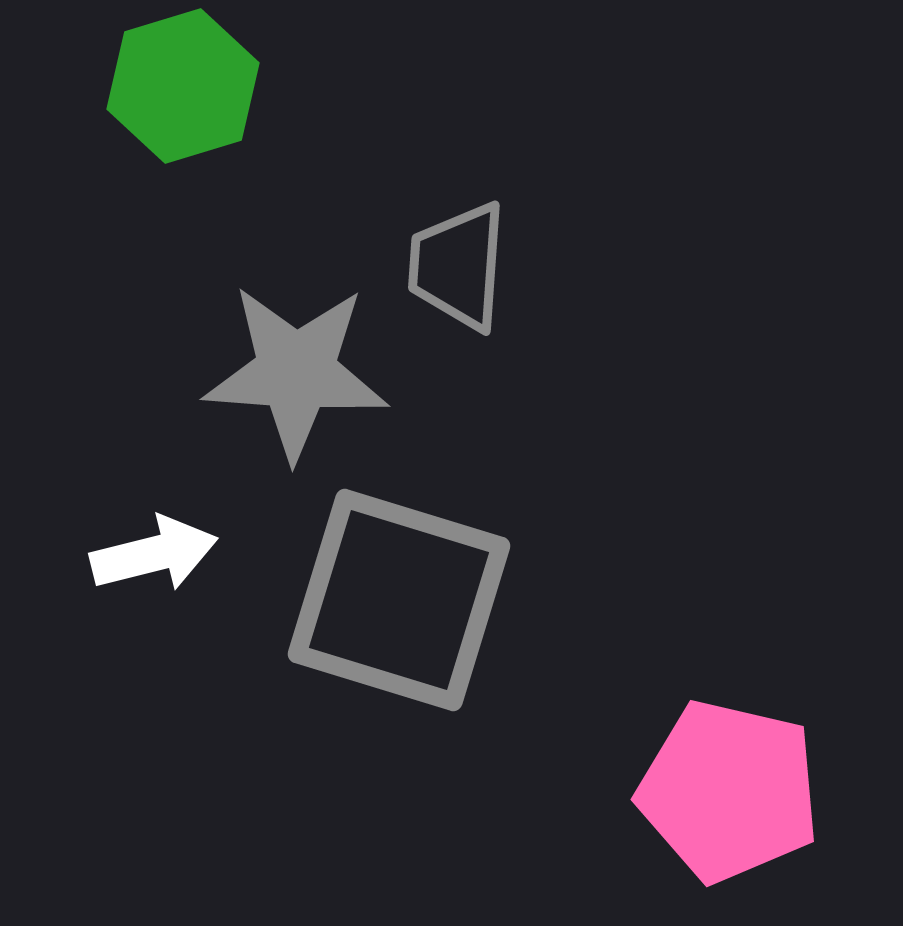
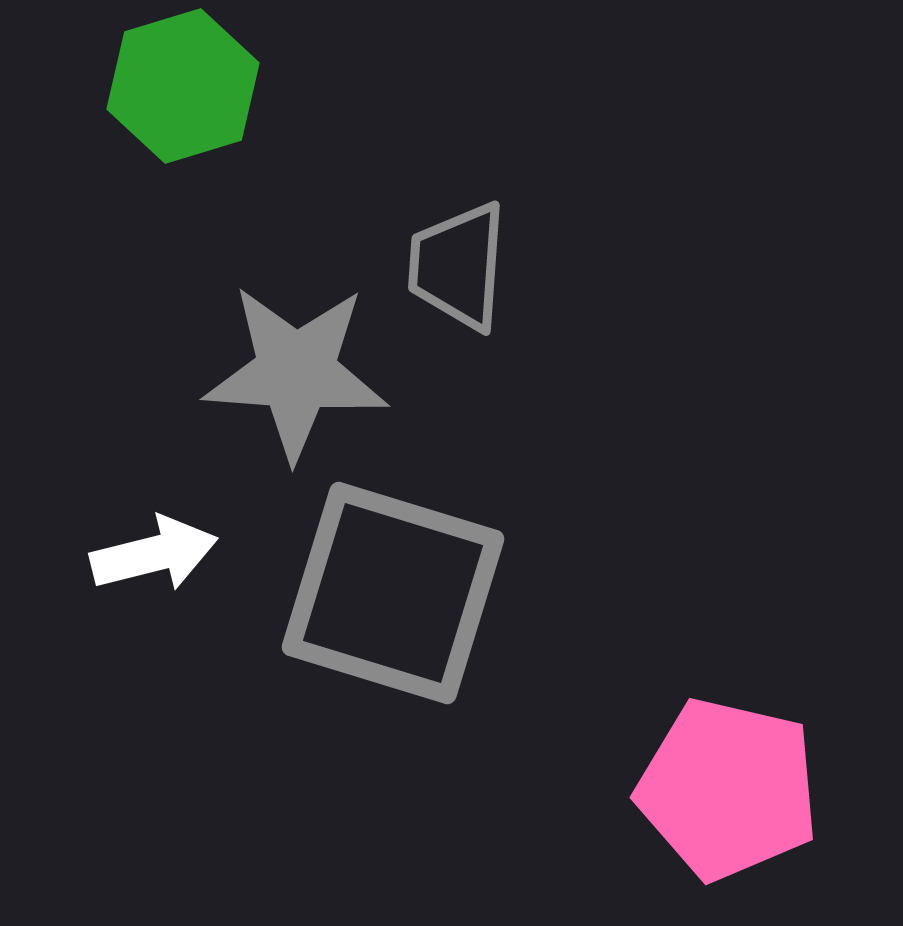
gray square: moved 6 px left, 7 px up
pink pentagon: moved 1 px left, 2 px up
